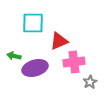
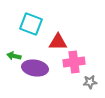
cyan square: moved 2 px left, 1 px down; rotated 20 degrees clockwise
red triangle: moved 1 px left, 1 px down; rotated 24 degrees clockwise
purple ellipse: rotated 25 degrees clockwise
gray star: rotated 24 degrees clockwise
